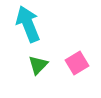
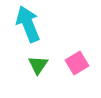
green triangle: rotated 10 degrees counterclockwise
